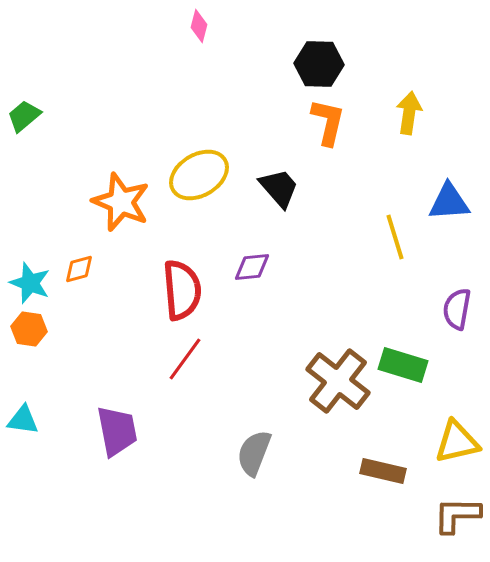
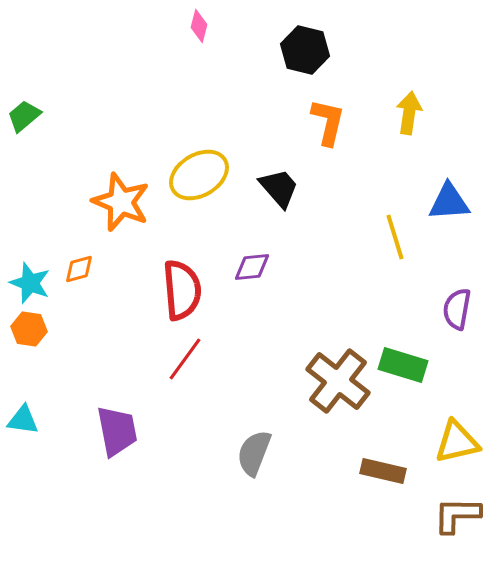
black hexagon: moved 14 px left, 14 px up; rotated 12 degrees clockwise
